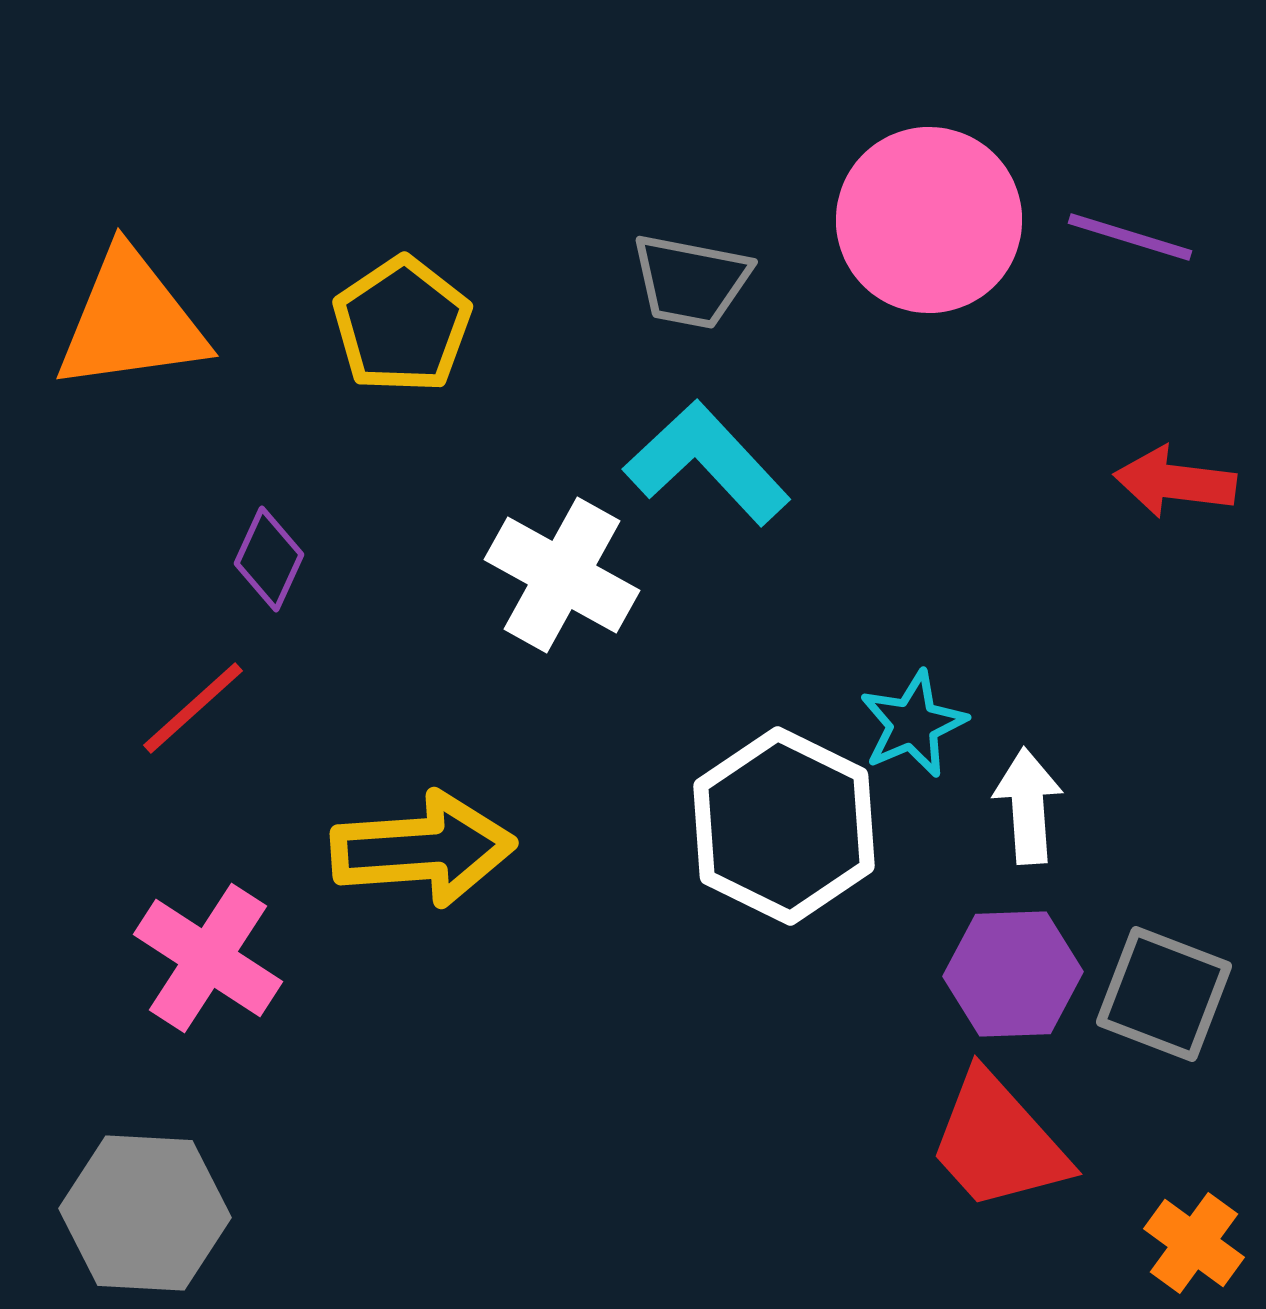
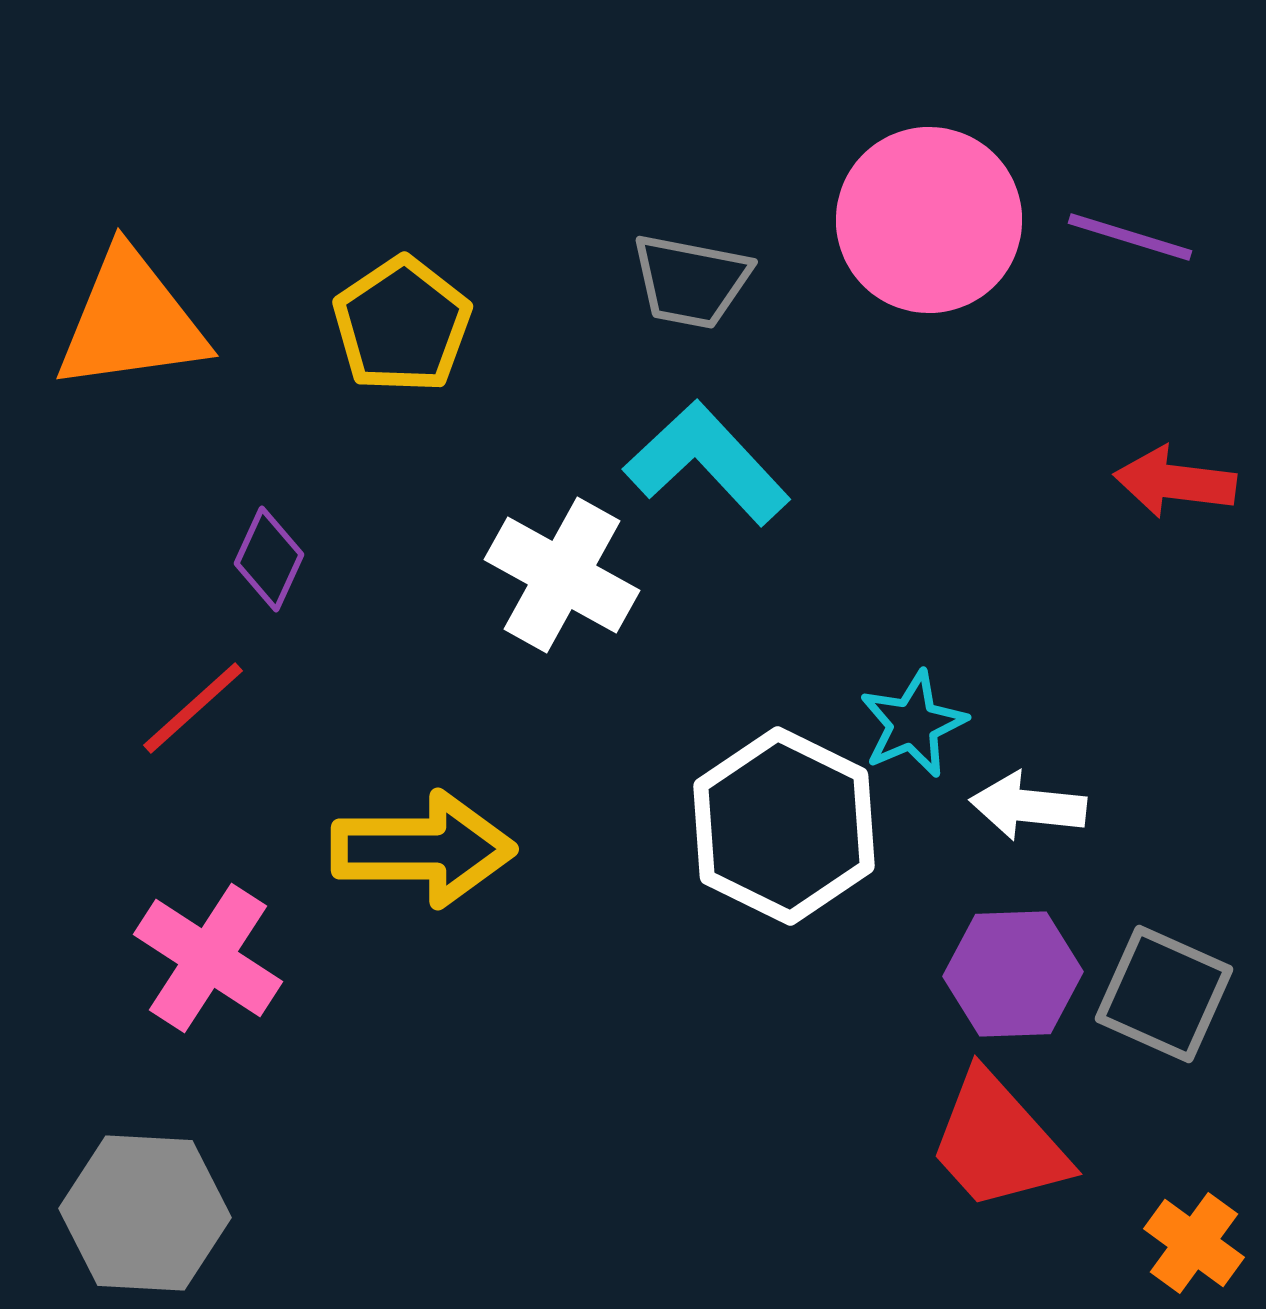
white arrow: rotated 80 degrees counterclockwise
yellow arrow: rotated 4 degrees clockwise
gray square: rotated 3 degrees clockwise
